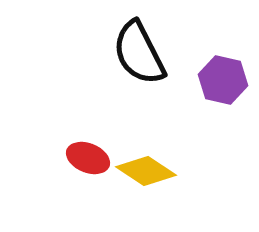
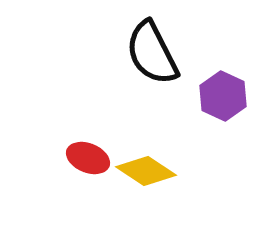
black semicircle: moved 13 px right
purple hexagon: moved 16 px down; rotated 12 degrees clockwise
